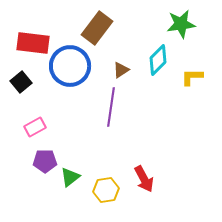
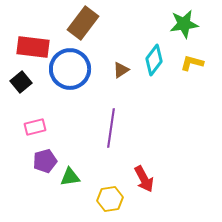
green star: moved 3 px right
brown rectangle: moved 14 px left, 5 px up
red rectangle: moved 4 px down
cyan diamond: moved 4 px left; rotated 8 degrees counterclockwise
blue circle: moved 3 px down
yellow L-shape: moved 14 px up; rotated 15 degrees clockwise
purple line: moved 21 px down
pink rectangle: rotated 15 degrees clockwise
purple pentagon: rotated 15 degrees counterclockwise
green triangle: rotated 30 degrees clockwise
yellow hexagon: moved 4 px right, 9 px down
